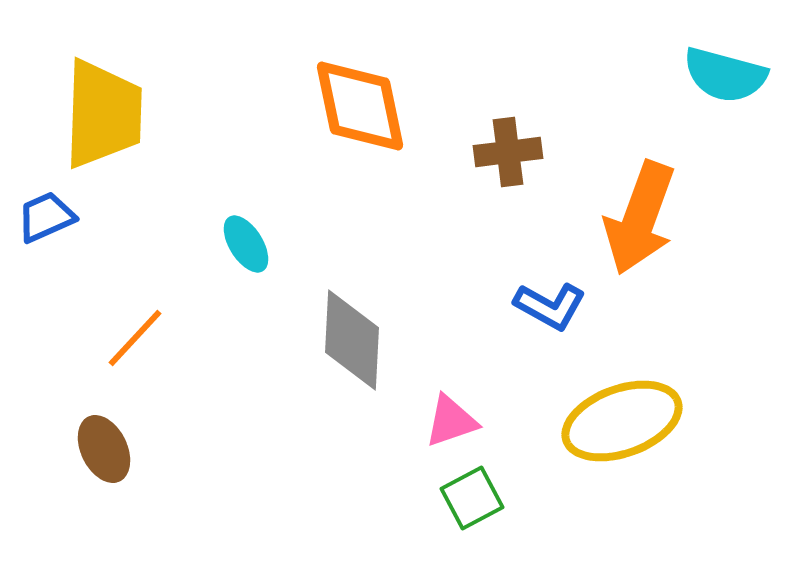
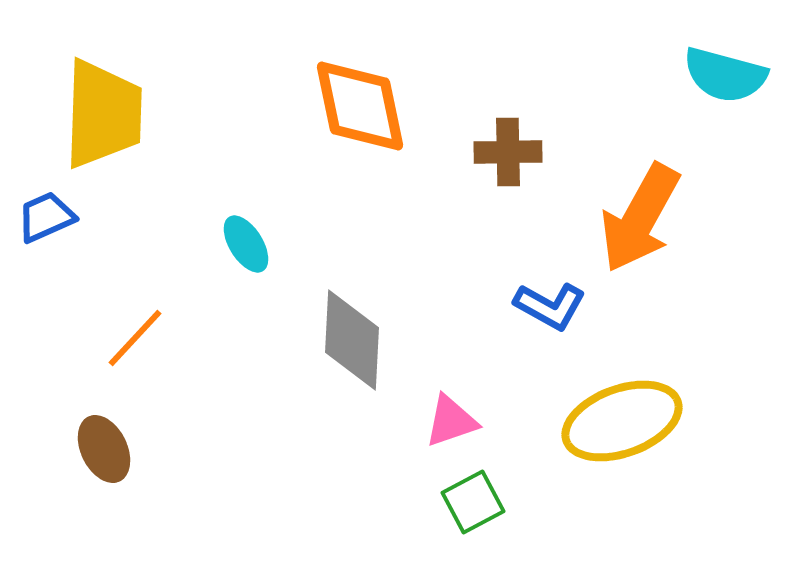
brown cross: rotated 6 degrees clockwise
orange arrow: rotated 9 degrees clockwise
green square: moved 1 px right, 4 px down
